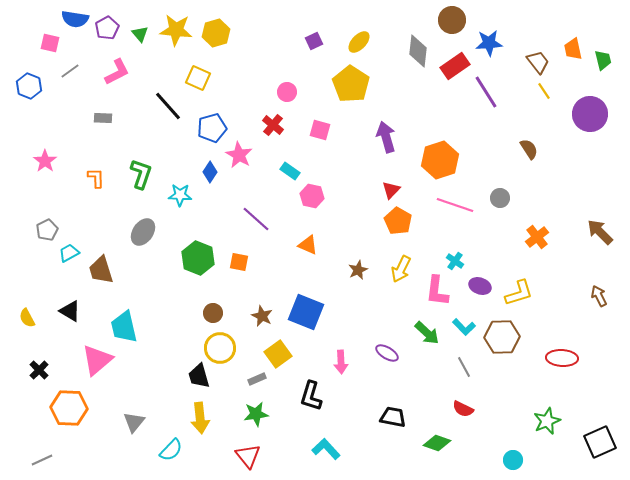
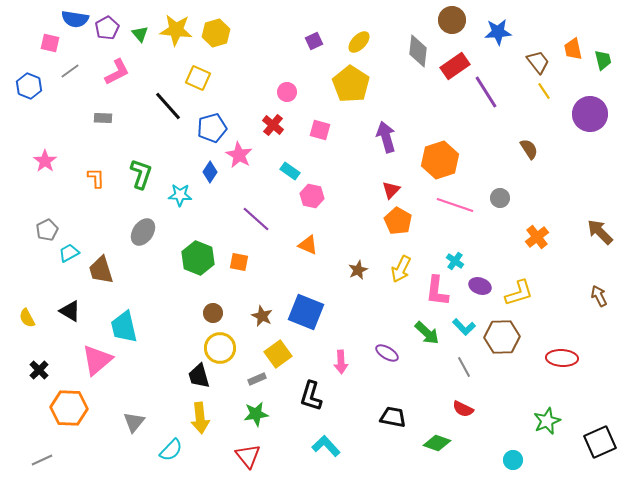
blue star at (489, 43): moved 9 px right, 11 px up
cyan L-shape at (326, 449): moved 3 px up
